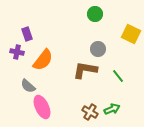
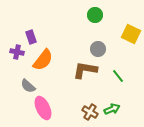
green circle: moved 1 px down
purple rectangle: moved 4 px right, 3 px down
pink ellipse: moved 1 px right, 1 px down
